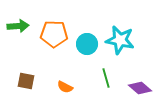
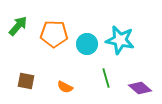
green arrow: rotated 45 degrees counterclockwise
